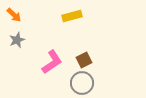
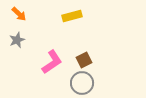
orange arrow: moved 5 px right, 1 px up
